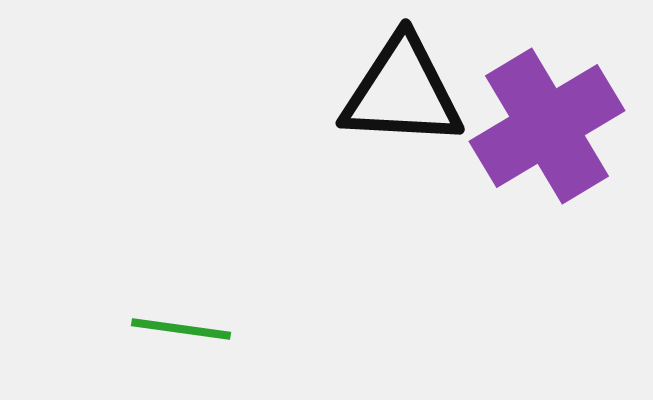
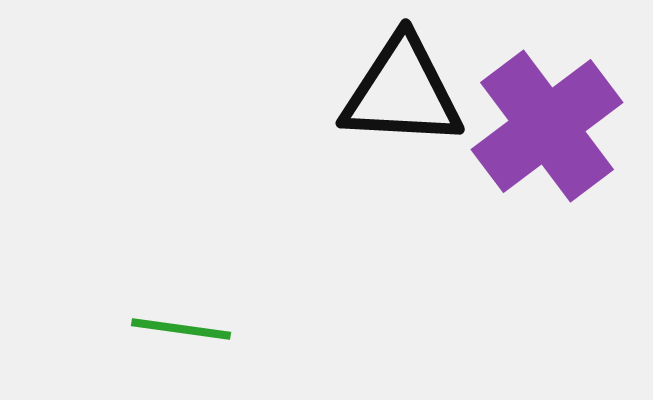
purple cross: rotated 6 degrees counterclockwise
